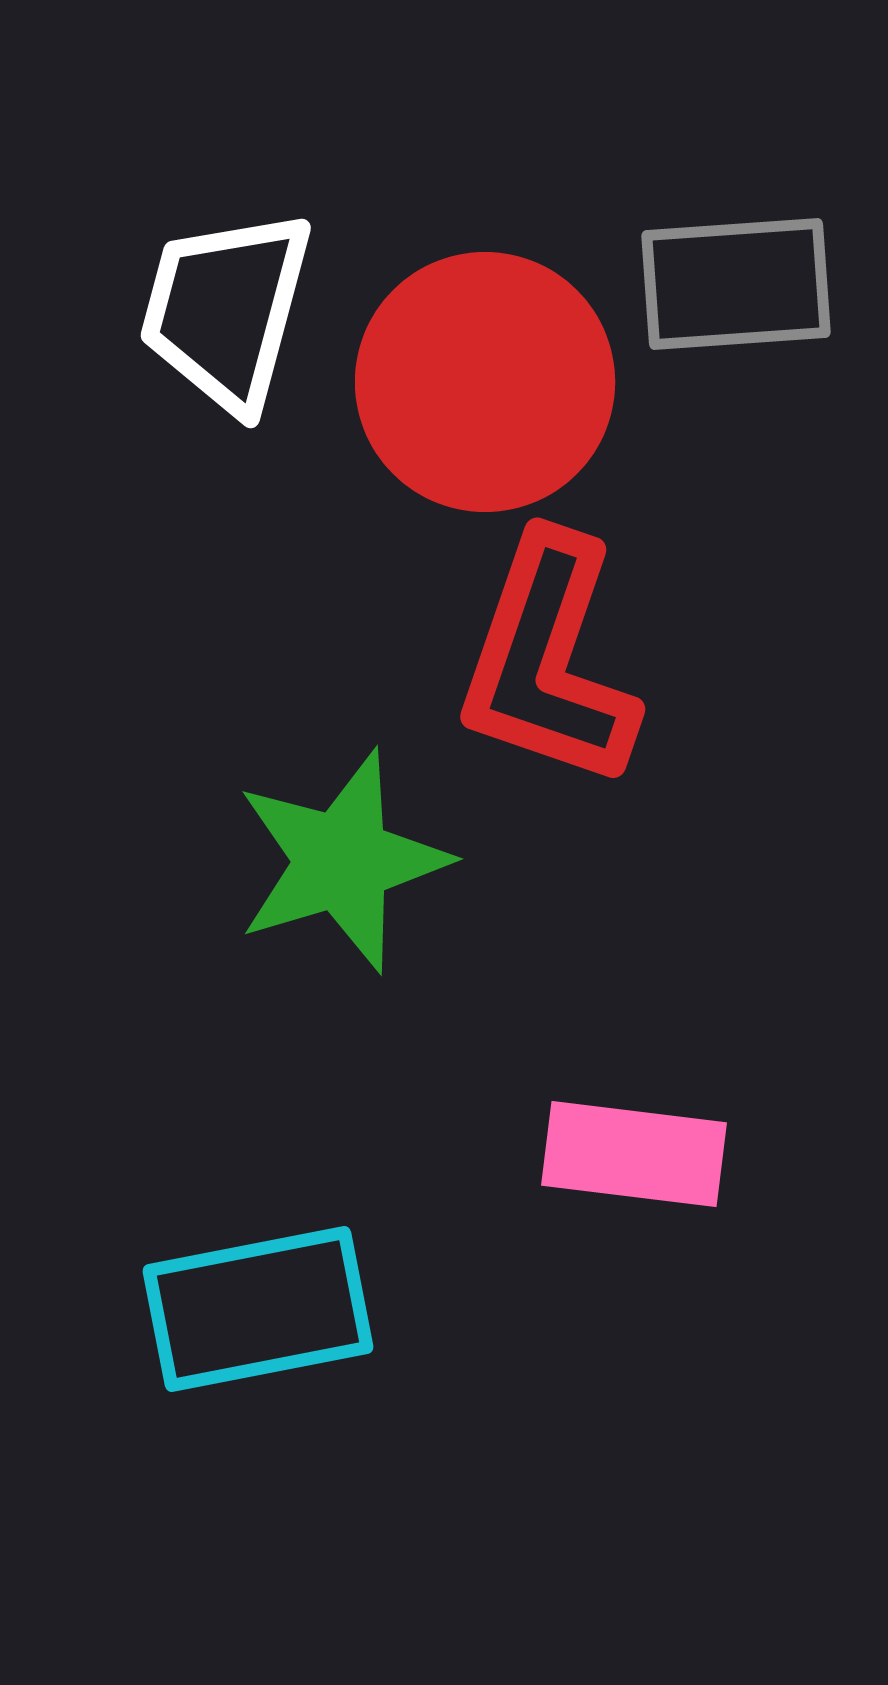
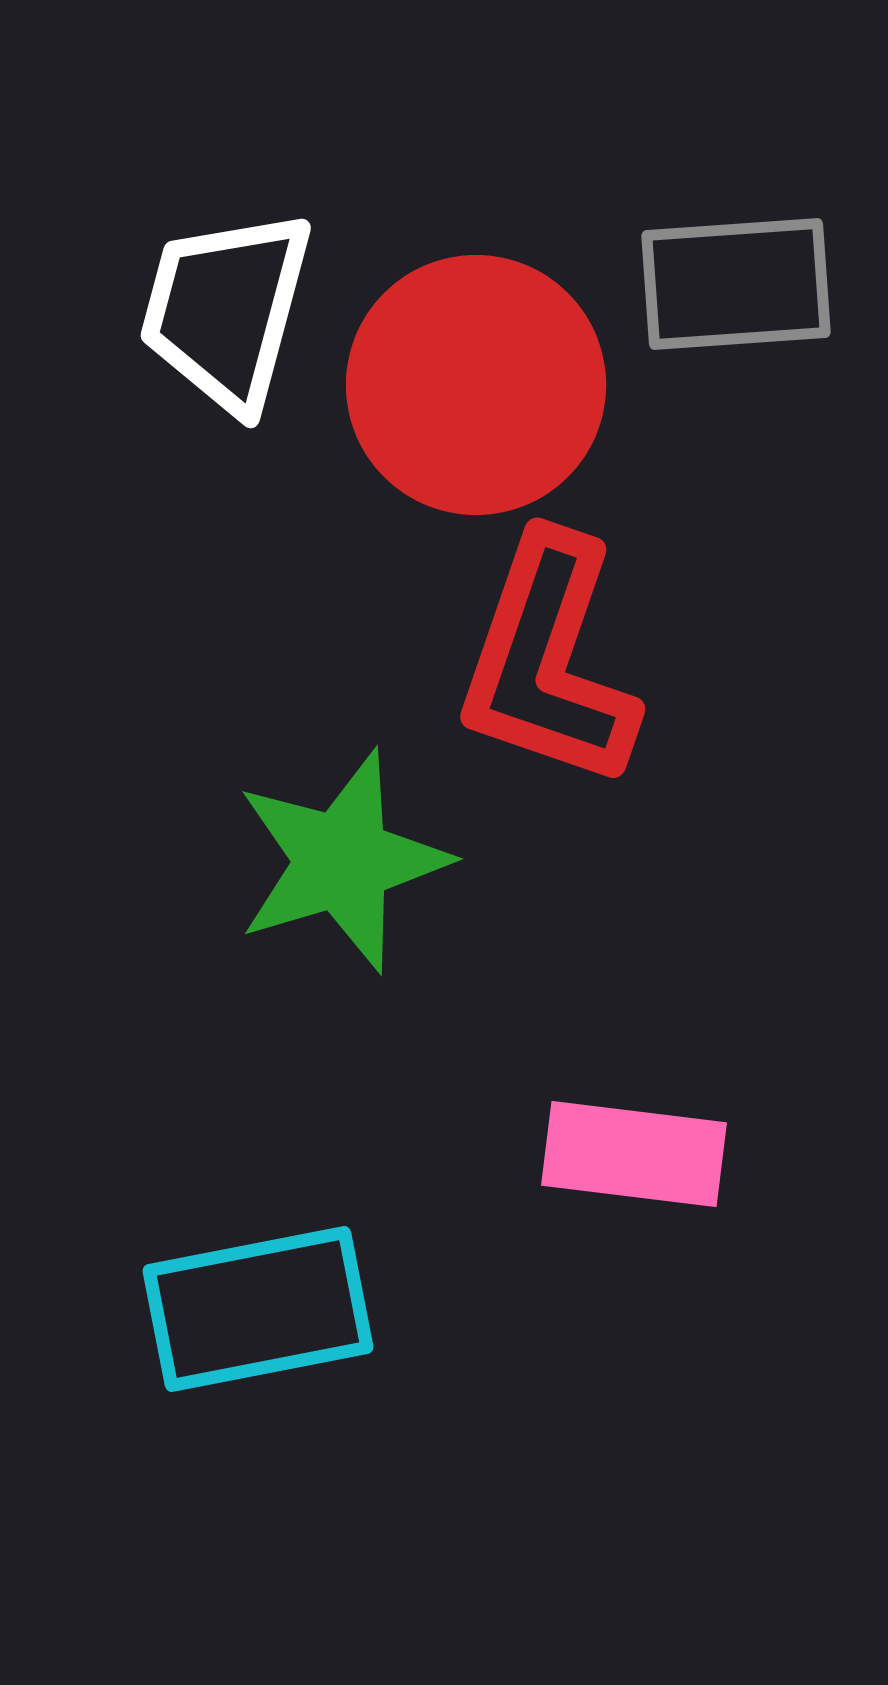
red circle: moved 9 px left, 3 px down
